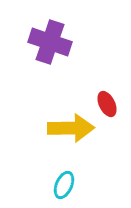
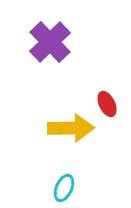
purple cross: rotated 27 degrees clockwise
cyan ellipse: moved 3 px down
